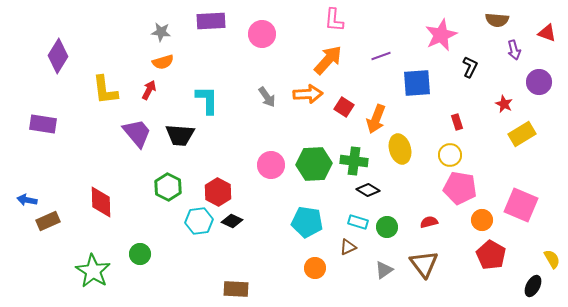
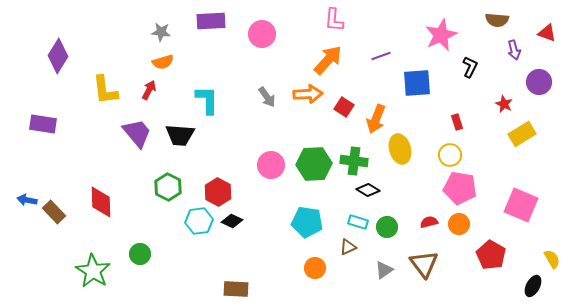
orange circle at (482, 220): moved 23 px left, 4 px down
brown rectangle at (48, 221): moved 6 px right, 9 px up; rotated 70 degrees clockwise
